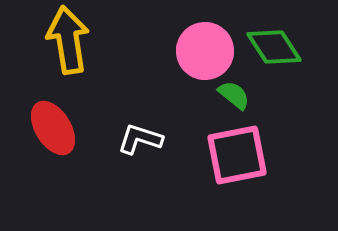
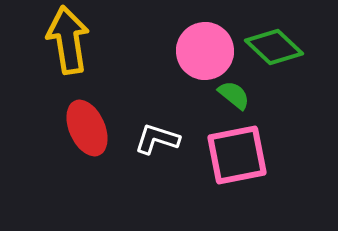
green diamond: rotated 14 degrees counterclockwise
red ellipse: moved 34 px right; rotated 8 degrees clockwise
white L-shape: moved 17 px right
